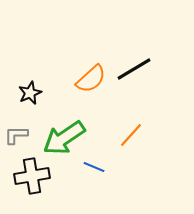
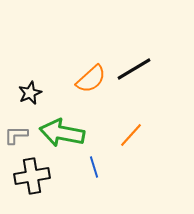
green arrow: moved 2 px left, 5 px up; rotated 45 degrees clockwise
blue line: rotated 50 degrees clockwise
